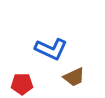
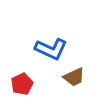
red pentagon: rotated 25 degrees counterclockwise
